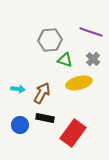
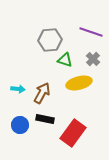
black rectangle: moved 1 px down
